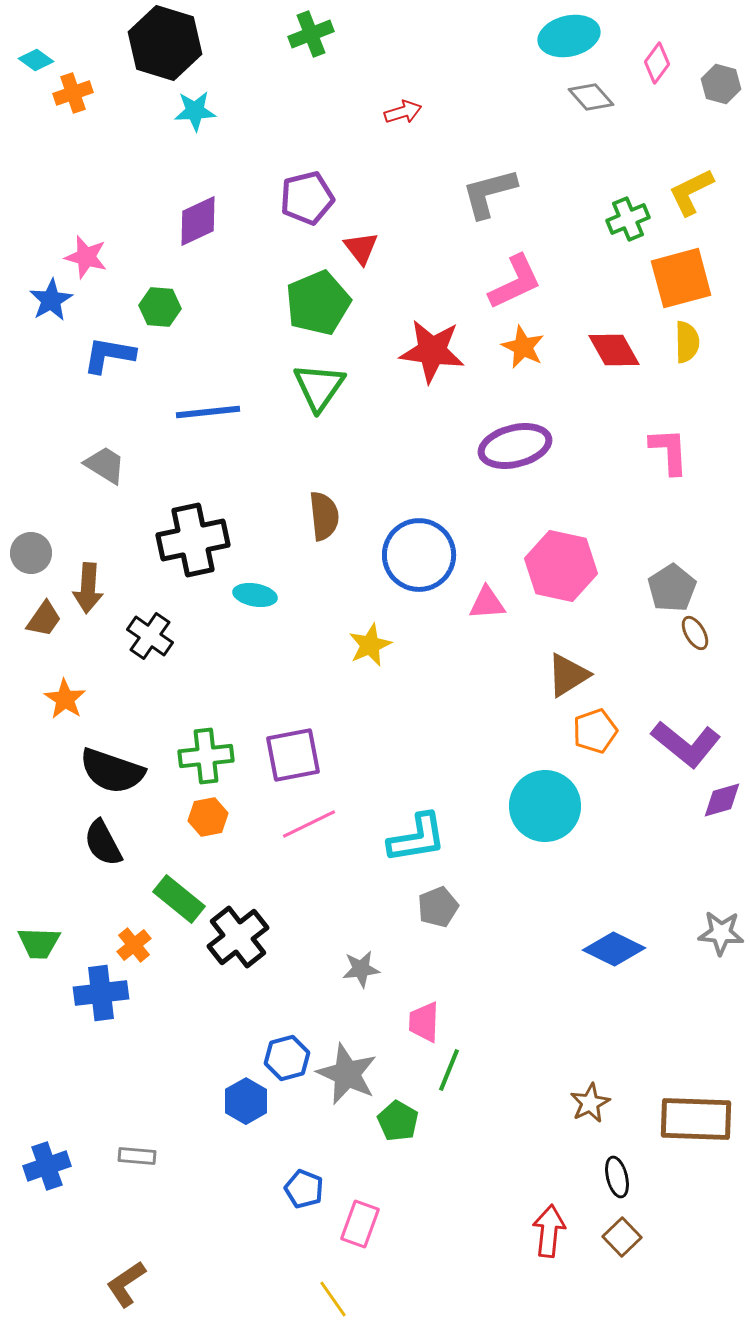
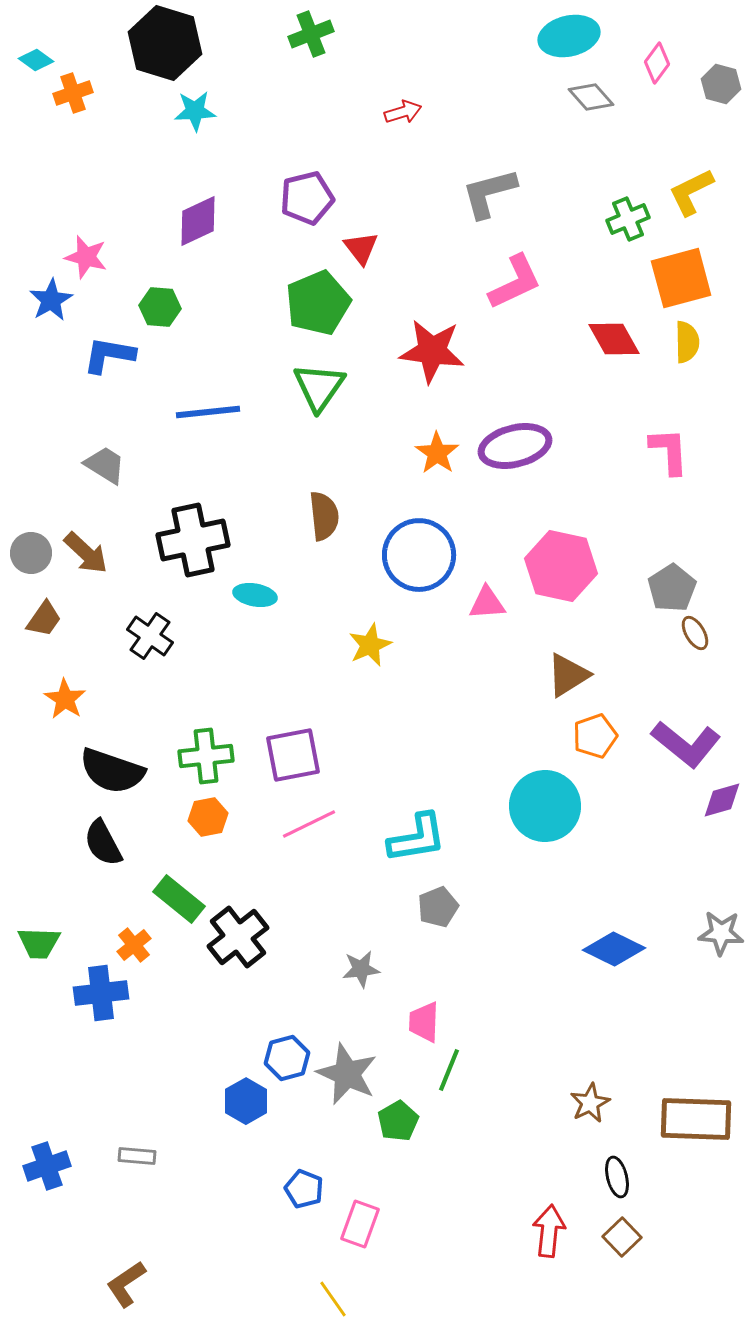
orange star at (523, 347): moved 86 px left, 106 px down; rotated 9 degrees clockwise
red diamond at (614, 350): moved 11 px up
brown arrow at (88, 588): moved 2 px left, 35 px up; rotated 51 degrees counterclockwise
orange pentagon at (595, 731): moved 5 px down
green pentagon at (398, 1121): rotated 12 degrees clockwise
